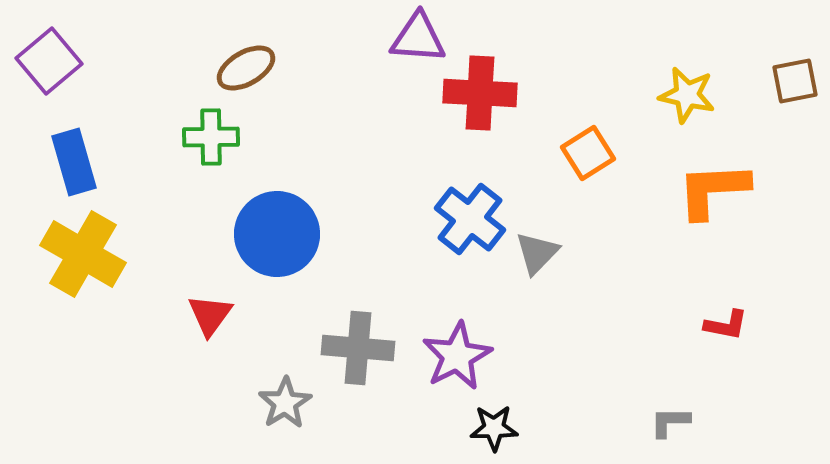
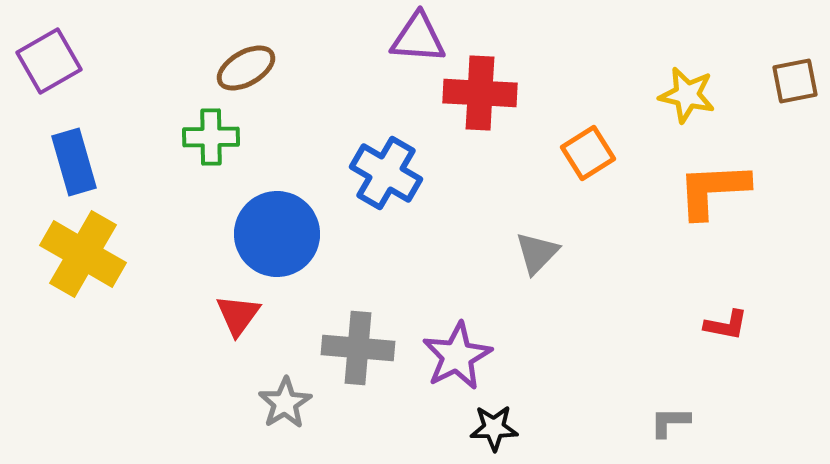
purple square: rotated 10 degrees clockwise
blue cross: moved 84 px left, 46 px up; rotated 8 degrees counterclockwise
red triangle: moved 28 px right
